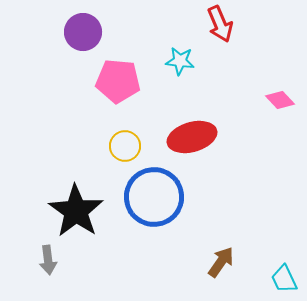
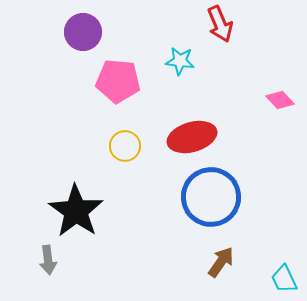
blue circle: moved 57 px right
